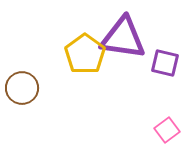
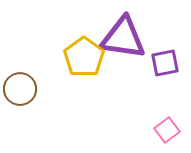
yellow pentagon: moved 1 px left, 3 px down
purple square: rotated 24 degrees counterclockwise
brown circle: moved 2 px left, 1 px down
